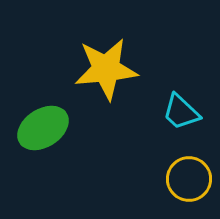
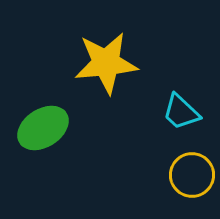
yellow star: moved 6 px up
yellow circle: moved 3 px right, 4 px up
